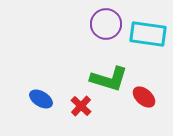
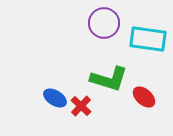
purple circle: moved 2 px left, 1 px up
cyan rectangle: moved 5 px down
blue ellipse: moved 14 px right, 1 px up
